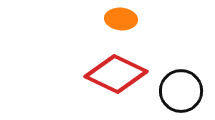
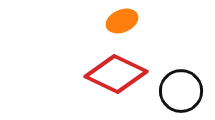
orange ellipse: moved 1 px right, 2 px down; rotated 28 degrees counterclockwise
